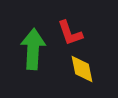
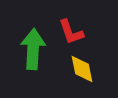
red L-shape: moved 1 px right, 1 px up
